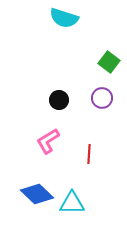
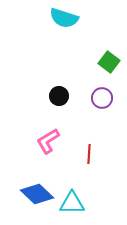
black circle: moved 4 px up
